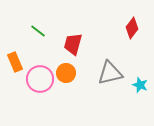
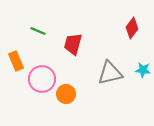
green line: rotated 14 degrees counterclockwise
orange rectangle: moved 1 px right, 1 px up
orange circle: moved 21 px down
pink circle: moved 2 px right
cyan star: moved 3 px right, 15 px up; rotated 14 degrees counterclockwise
